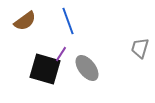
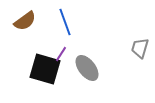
blue line: moved 3 px left, 1 px down
